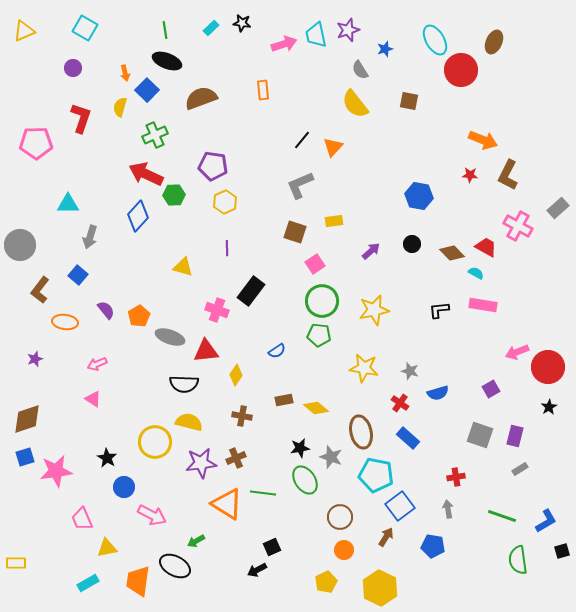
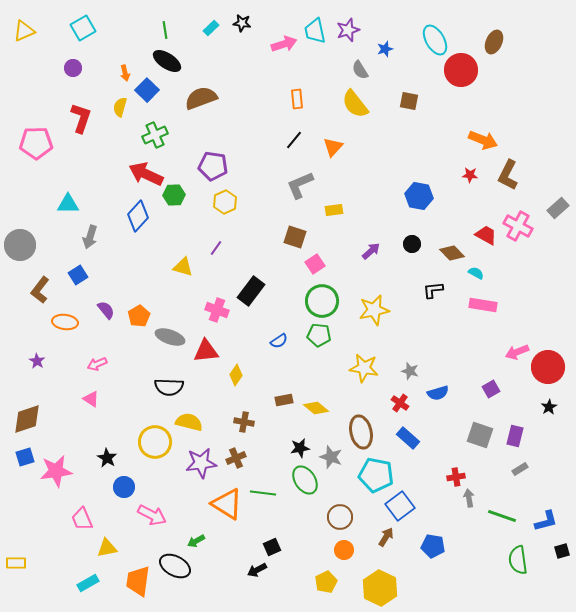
cyan square at (85, 28): moved 2 px left; rotated 30 degrees clockwise
cyan trapezoid at (316, 35): moved 1 px left, 4 px up
black ellipse at (167, 61): rotated 12 degrees clockwise
orange rectangle at (263, 90): moved 34 px right, 9 px down
black line at (302, 140): moved 8 px left
yellow rectangle at (334, 221): moved 11 px up
brown square at (295, 232): moved 5 px down
red trapezoid at (486, 247): moved 12 px up
purple line at (227, 248): moved 11 px left; rotated 35 degrees clockwise
blue square at (78, 275): rotated 18 degrees clockwise
black L-shape at (439, 310): moved 6 px left, 20 px up
blue semicircle at (277, 351): moved 2 px right, 10 px up
purple star at (35, 359): moved 2 px right, 2 px down; rotated 21 degrees counterclockwise
black semicircle at (184, 384): moved 15 px left, 3 px down
pink triangle at (93, 399): moved 2 px left
brown cross at (242, 416): moved 2 px right, 6 px down
gray arrow at (448, 509): moved 21 px right, 11 px up
blue L-shape at (546, 521): rotated 15 degrees clockwise
